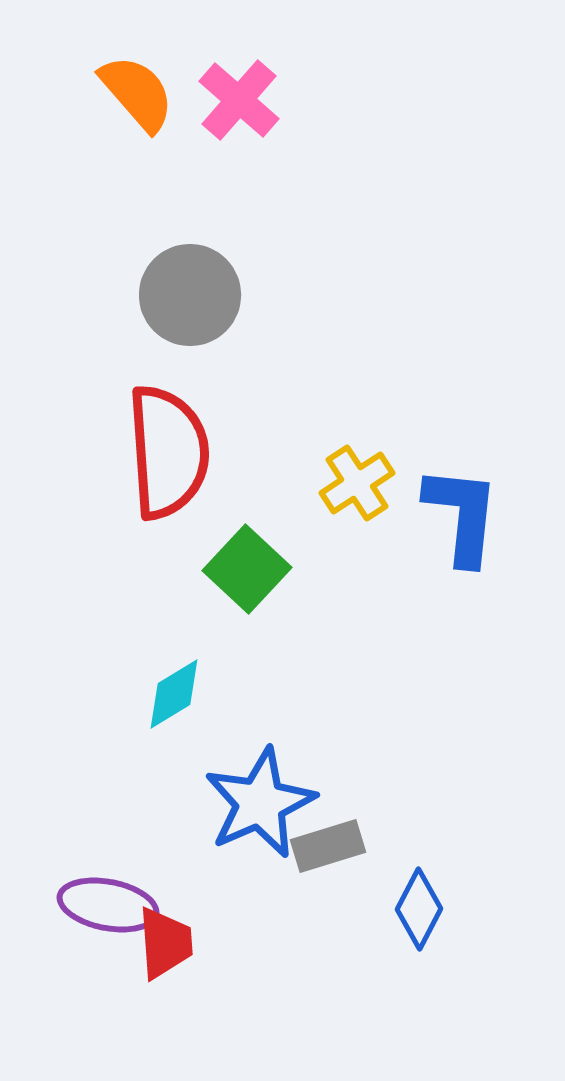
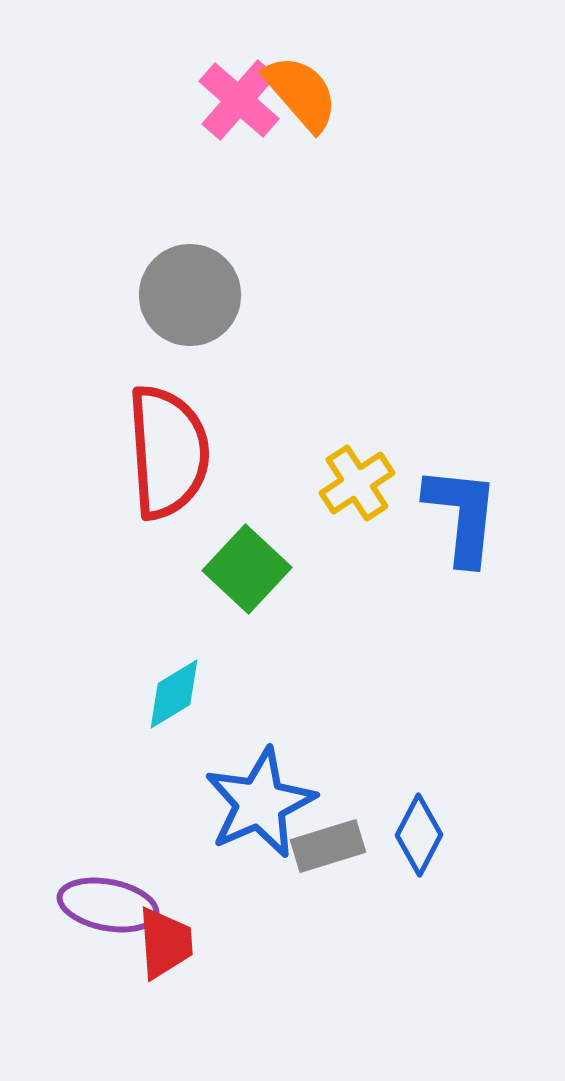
orange semicircle: moved 164 px right
blue diamond: moved 74 px up
